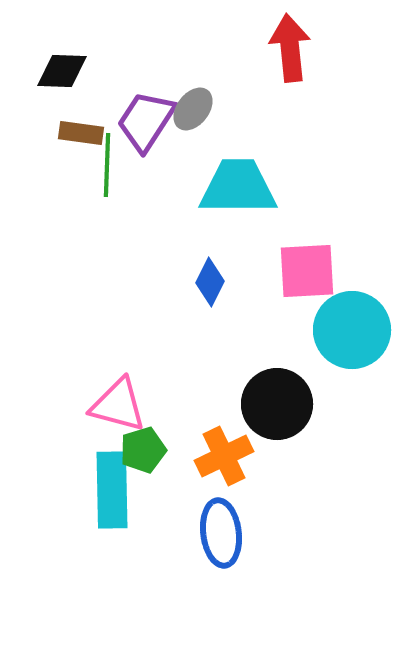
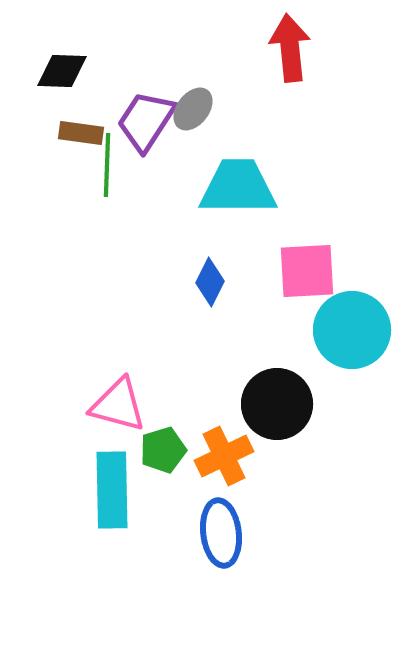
green pentagon: moved 20 px right
